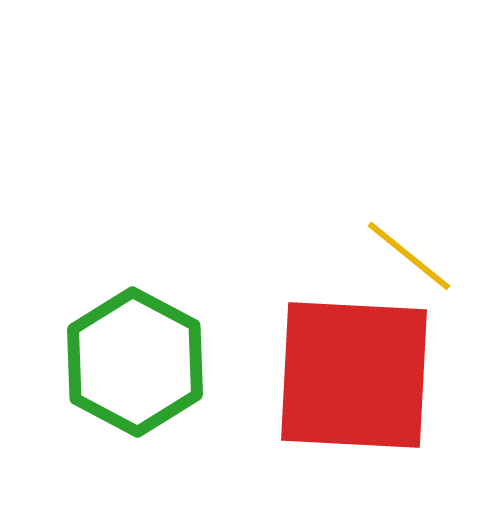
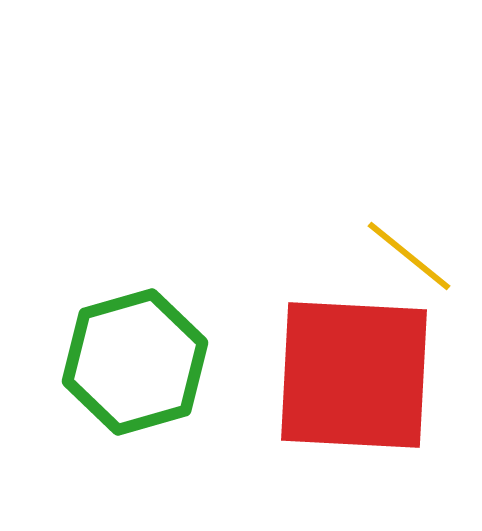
green hexagon: rotated 16 degrees clockwise
